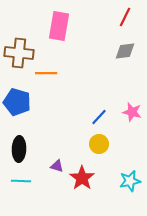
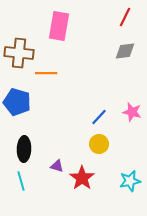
black ellipse: moved 5 px right
cyan line: rotated 72 degrees clockwise
